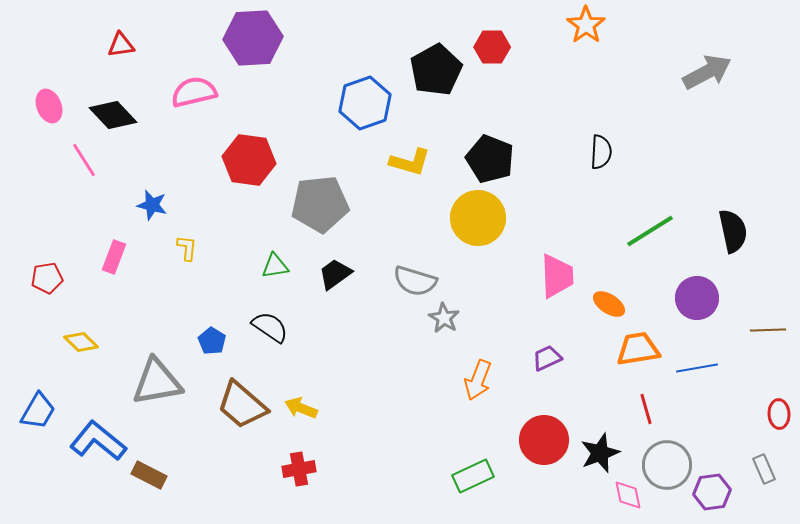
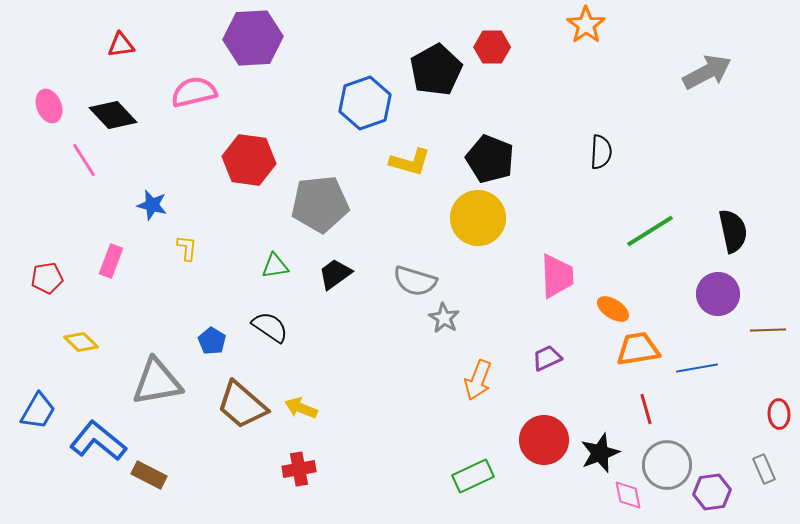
pink rectangle at (114, 257): moved 3 px left, 4 px down
purple circle at (697, 298): moved 21 px right, 4 px up
orange ellipse at (609, 304): moved 4 px right, 5 px down
